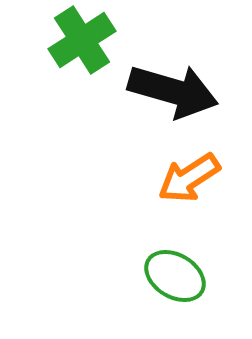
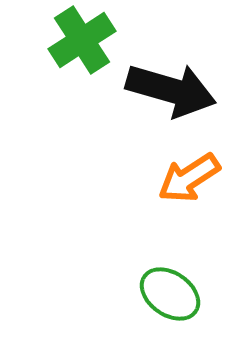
black arrow: moved 2 px left, 1 px up
green ellipse: moved 5 px left, 18 px down; rotated 4 degrees clockwise
